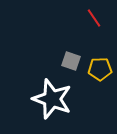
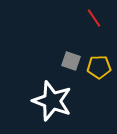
yellow pentagon: moved 1 px left, 2 px up
white star: moved 2 px down
